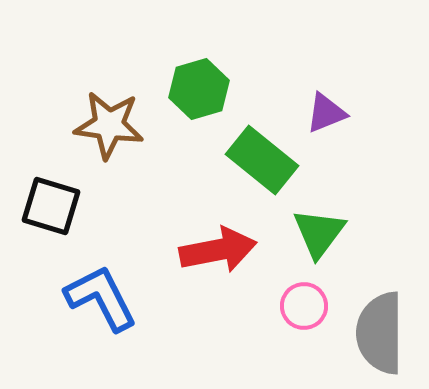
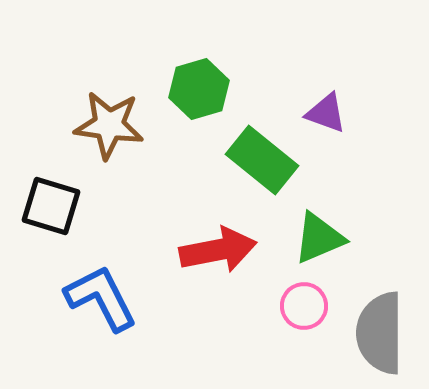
purple triangle: rotated 42 degrees clockwise
green triangle: moved 5 px down; rotated 30 degrees clockwise
